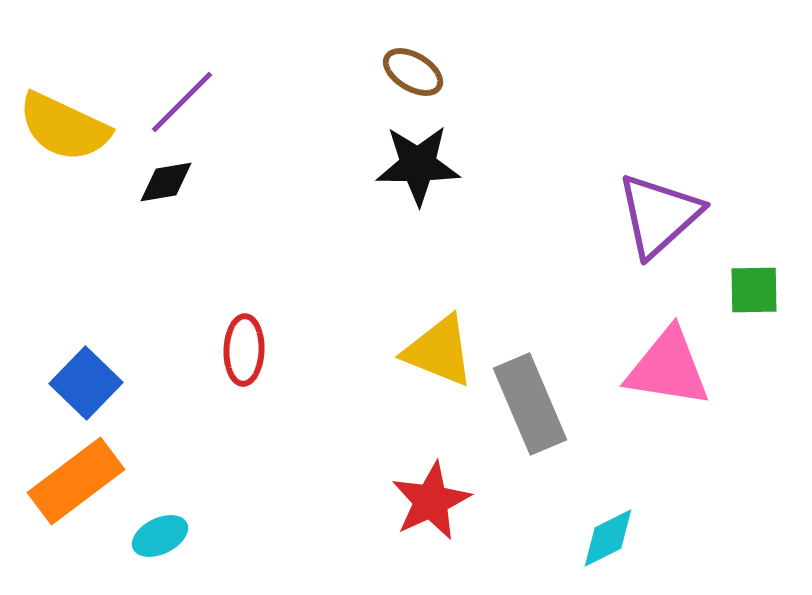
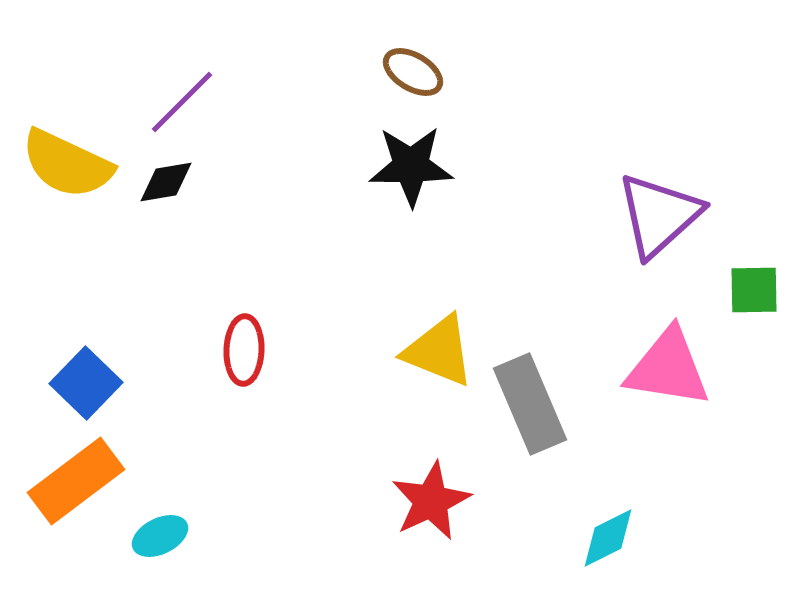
yellow semicircle: moved 3 px right, 37 px down
black star: moved 7 px left, 1 px down
